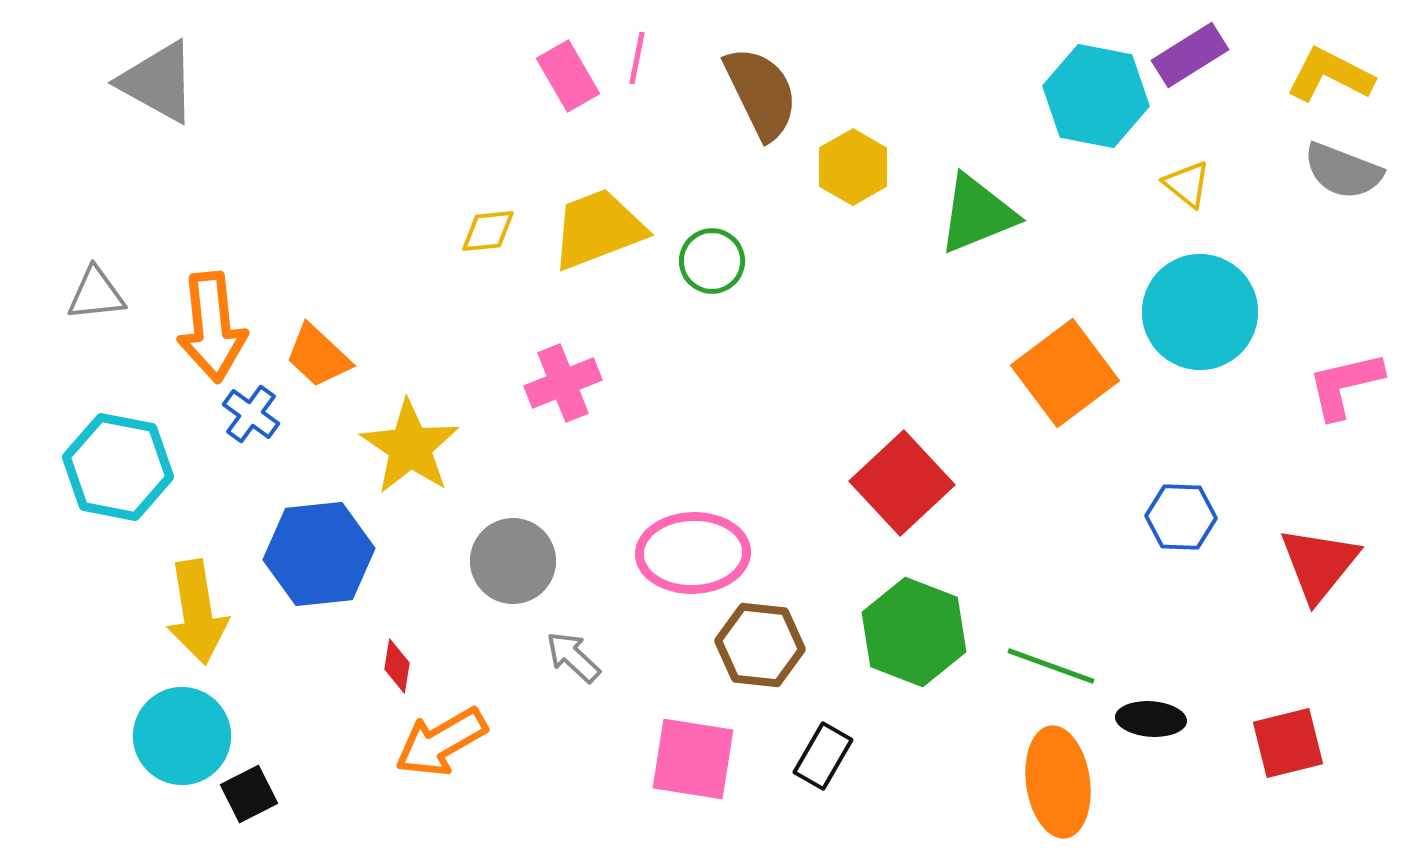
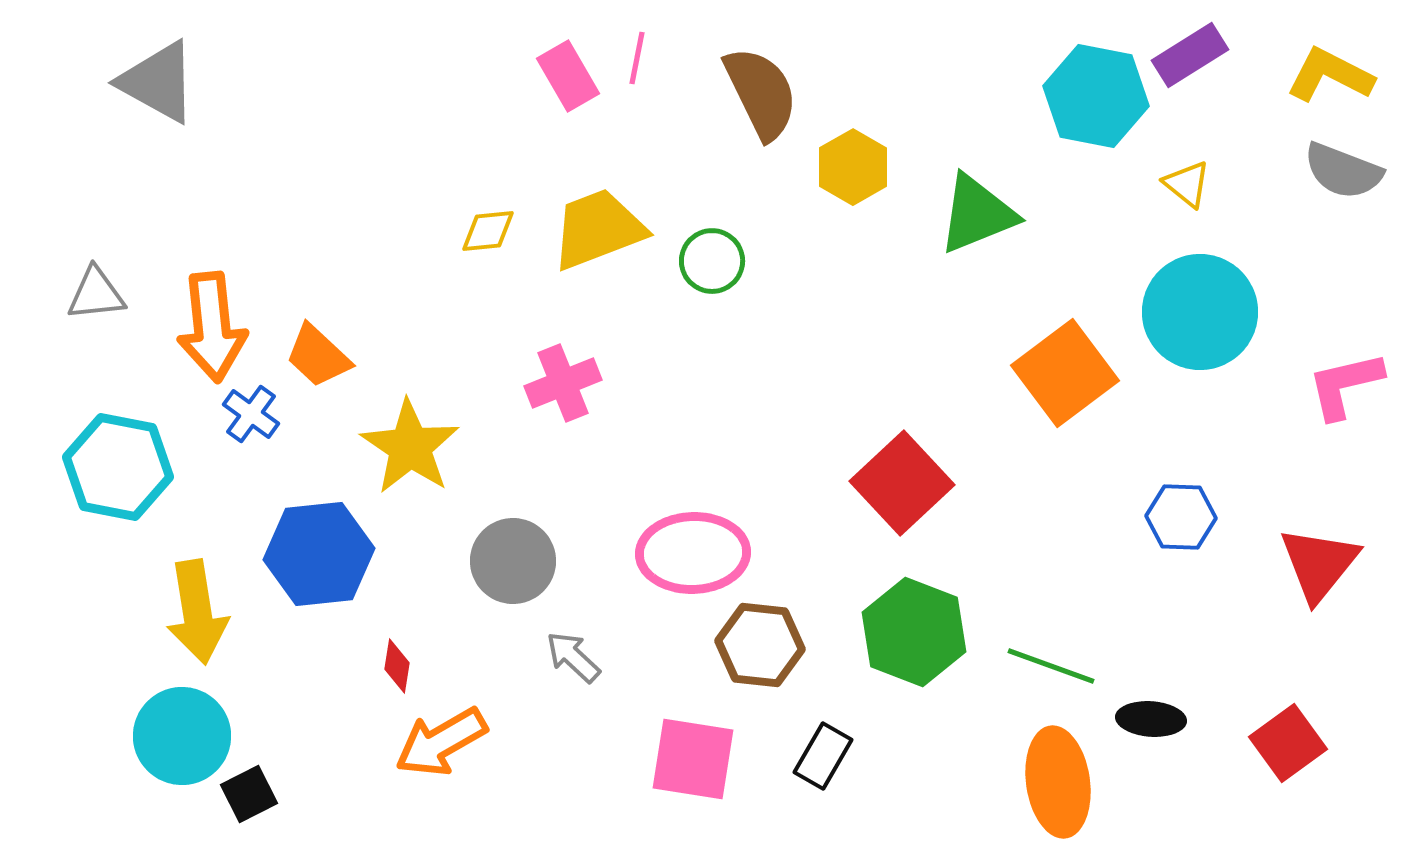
red square at (1288, 743): rotated 22 degrees counterclockwise
